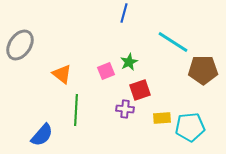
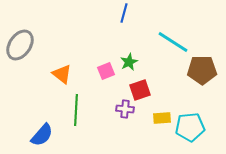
brown pentagon: moved 1 px left
